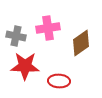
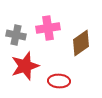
gray cross: moved 1 px up
red star: rotated 20 degrees counterclockwise
